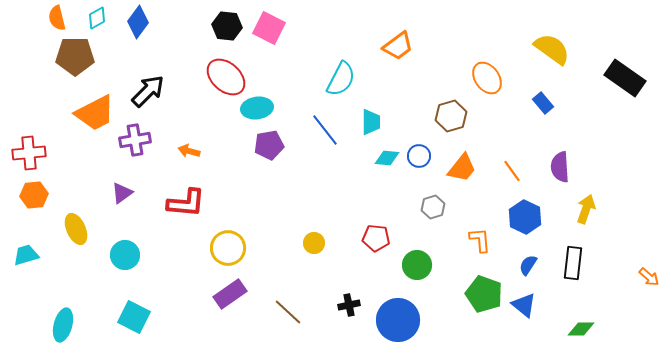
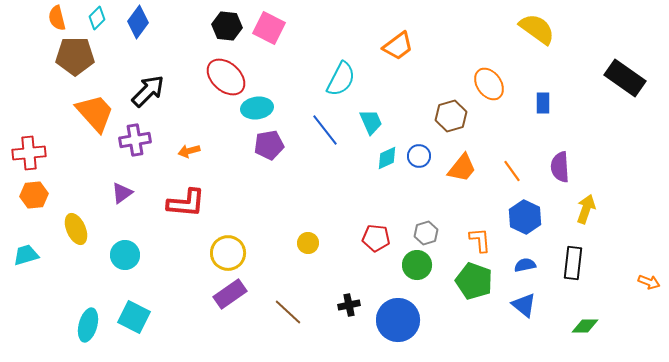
cyan diamond at (97, 18): rotated 15 degrees counterclockwise
yellow semicircle at (552, 49): moved 15 px left, 20 px up
orange ellipse at (487, 78): moved 2 px right, 6 px down
blue rectangle at (543, 103): rotated 40 degrees clockwise
orange trapezoid at (95, 113): rotated 105 degrees counterclockwise
cyan trapezoid at (371, 122): rotated 24 degrees counterclockwise
orange arrow at (189, 151): rotated 30 degrees counterclockwise
cyan diamond at (387, 158): rotated 30 degrees counterclockwise
gray hexagon at (433, 207): moved 7 px left, 26 px down
yellow circle at (314, 243): moved 6 px left
yellow circle at (228, 248): moved 5 px down
blue semicircle at (528, 265): moved 3 px left; rotated 45 degrees clockwise
orange arrow at (649, 277): moved 5 px down; rotated 20 degrees counterclockwise
green pentagon at (484, 294): moved 10 px left, 13 px up
cyan ellipse at (63, 325): moved 25 px right
green diamond at (581, 329): moved 4 px right, 3 px up
